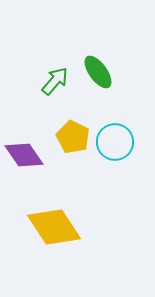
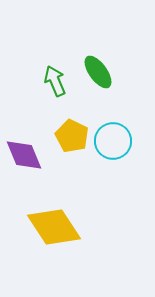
green arrow: rotated 64 degrees counterclockwise
yellow pentagon: moved 1 px left, 1 px up
cyan circle: moved 2 px left, 1 px up
purple diamond: rotated 12 degrees clockwise
